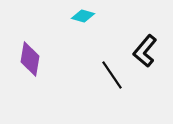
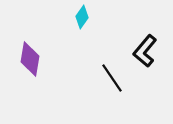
cyan diamond: moved 1 px left, 1 px down; rotated 70 degrees counterclockwise
black line: moved 3 px down
